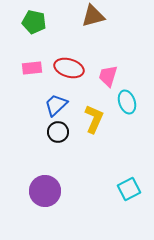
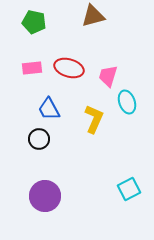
blue trapezoid: moved 7 px left, 4 px down; rotated 75 degrees counterclockwise
black circle: moved 19 px left, 7 px down
purple circle: moved 5 px down
